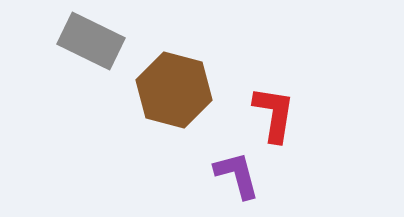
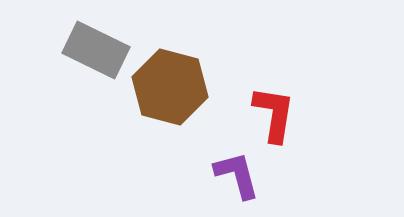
gray rectangle: moved 5 px right, 9 px down
brown hexagon: moved 4 px left, 3 px up
